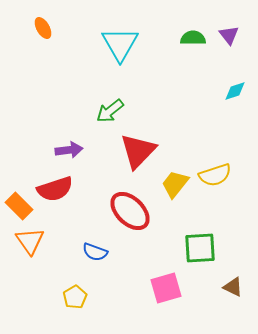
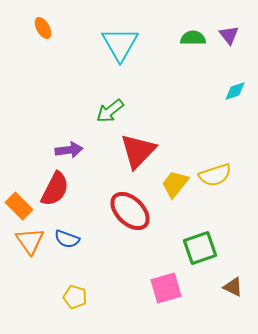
red semicircle: rotated 45 degrees counterclockwise
green square: rotated 16 degrees counterclockwise
blue semicircle: moved 28 px left, 13 px up
yellow pentagon: rotated 25 degrees counterclockwise
